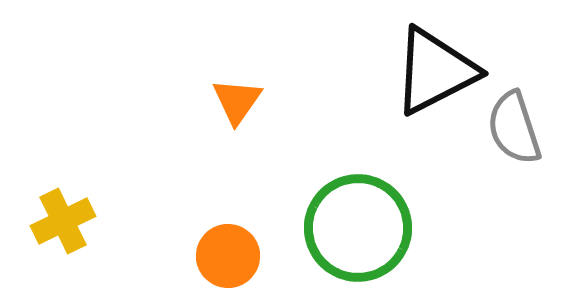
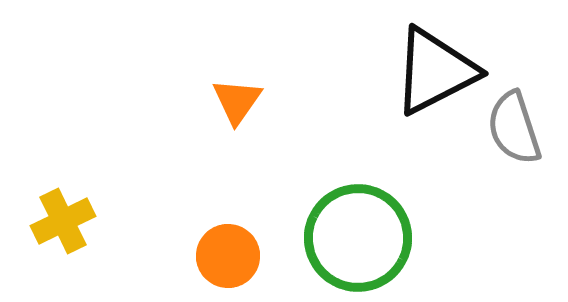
green circle: moved 10 px down
